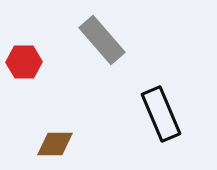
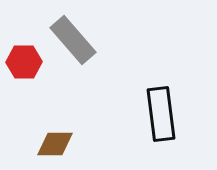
gray rectangle: moved 29 px left
black rectangle: rotated 16 degrees clockwise
